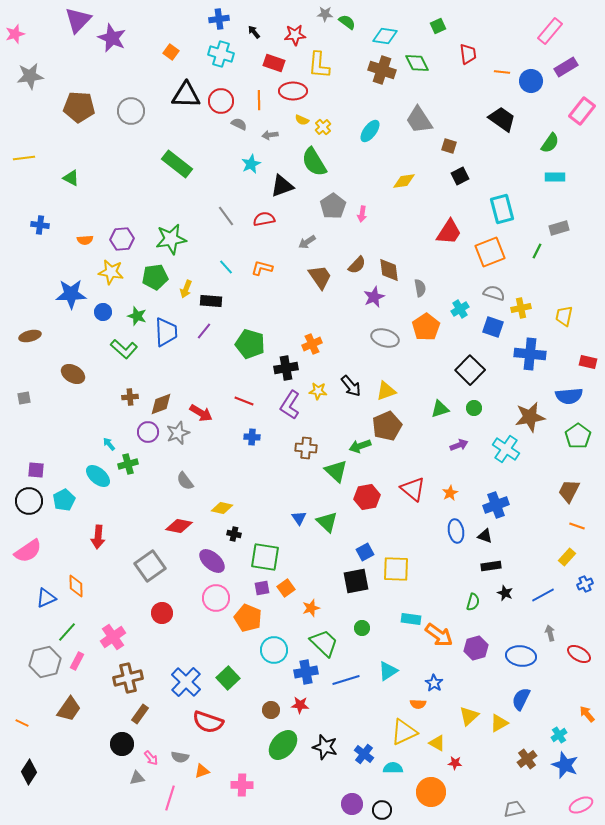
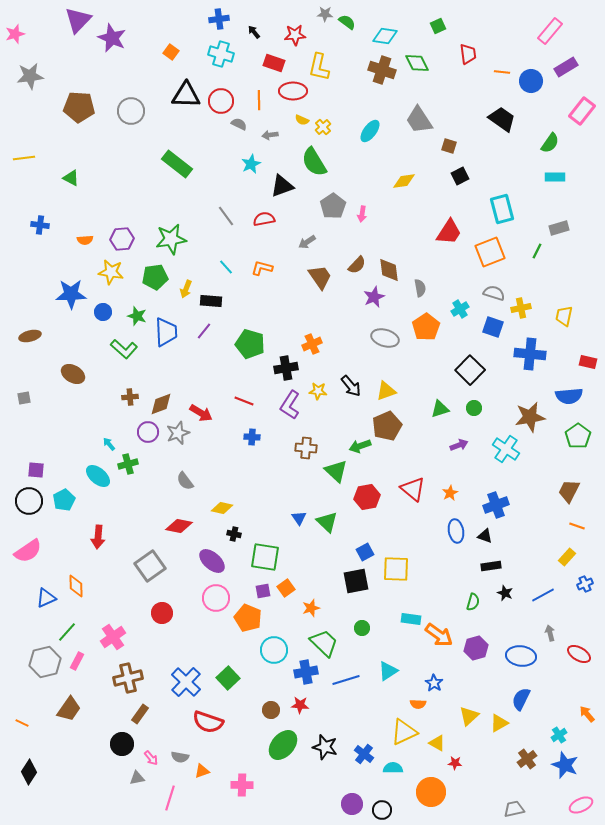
yellow L-shape at (319, 65): moved 2 px down; rotated 8 degrees clockwise
purple square at (262, 588): moved 1 px right, 3 px down
